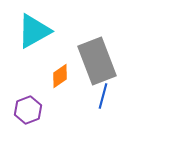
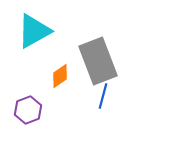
gray rectangle: moved 1 px right
